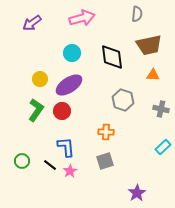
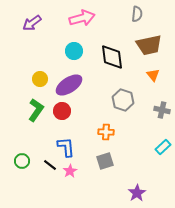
cyan circle: moved 2 px right, 2 px up
orange triangle: rotated 48 degrees clockwise
gray cross: moved 1 px right, 1 px down
